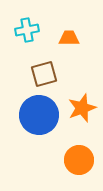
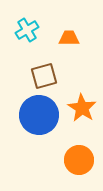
cyan cross: rotated 20 degrees counterclockwise
brown square: moved 2 px down
orange star: rotated 20 degrees counterclockwise
